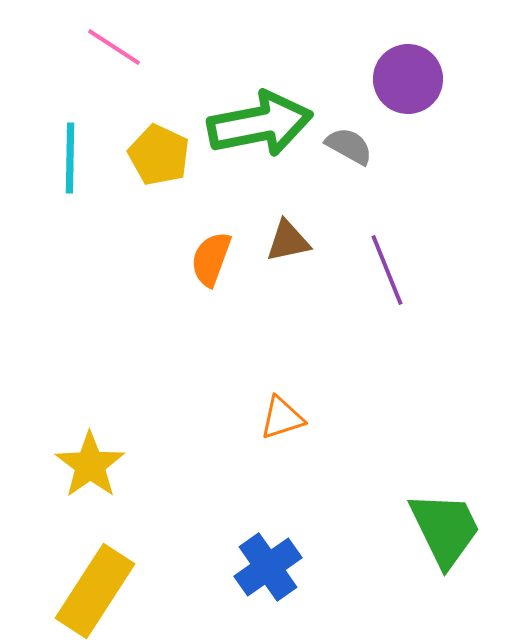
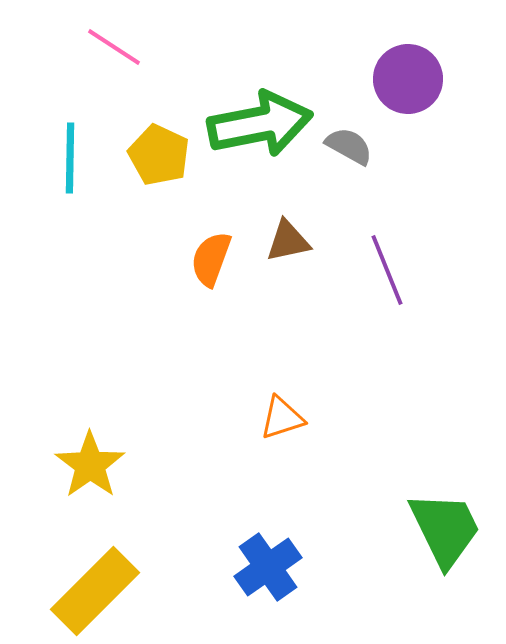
yellow rectangle: rotated 12 degrees clockwise
